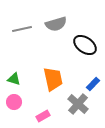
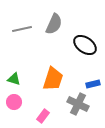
gray semicircle: moved 2 px left; rotated 50 degrees counterclockwise
orange trapezoid: rotated 30 degrees clockwise
blue rectangle: rotated 32 degrees clockwise
gray cross: rotated 15 degrees counterclockwise
pink rectangle: rotated 24 degrees counterclockwise
